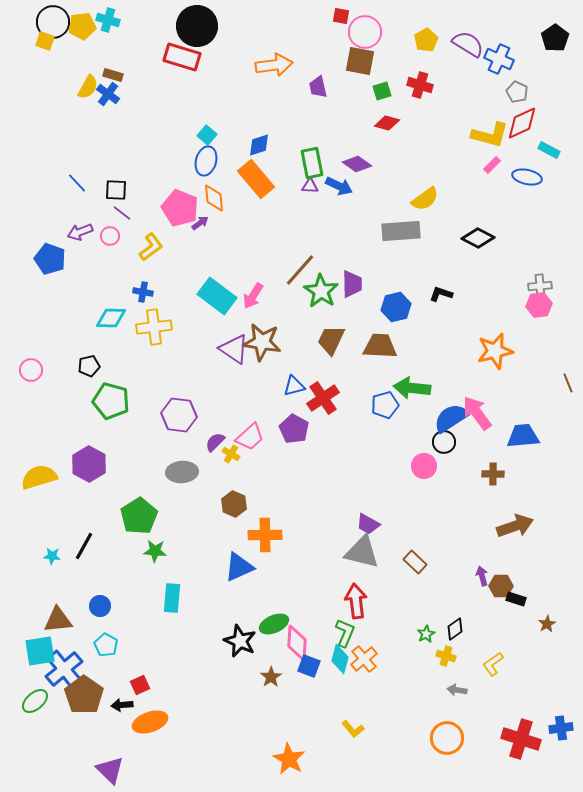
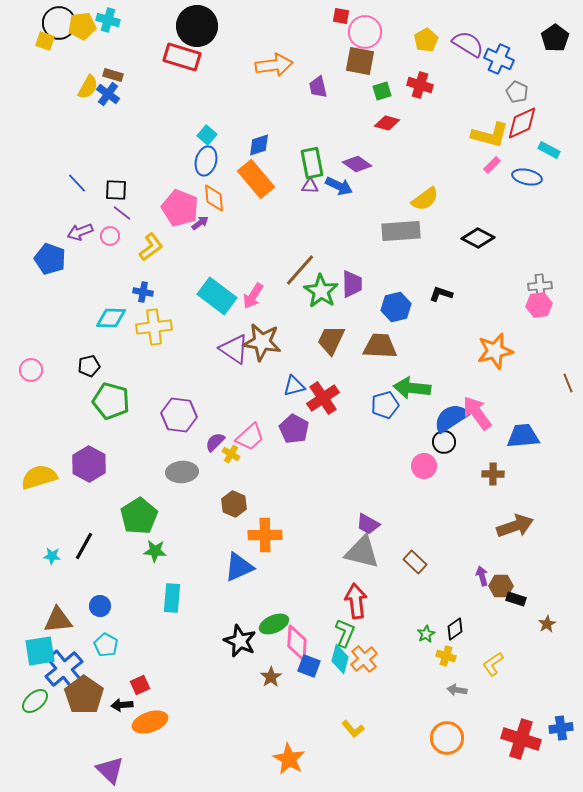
black circle at (53, 22): moved 6 px right, 1 px down
